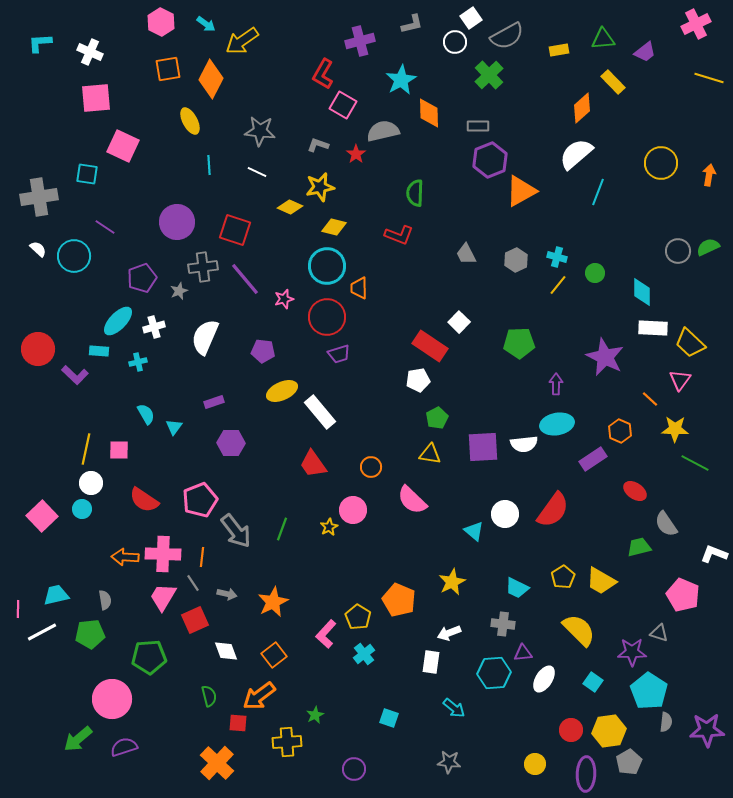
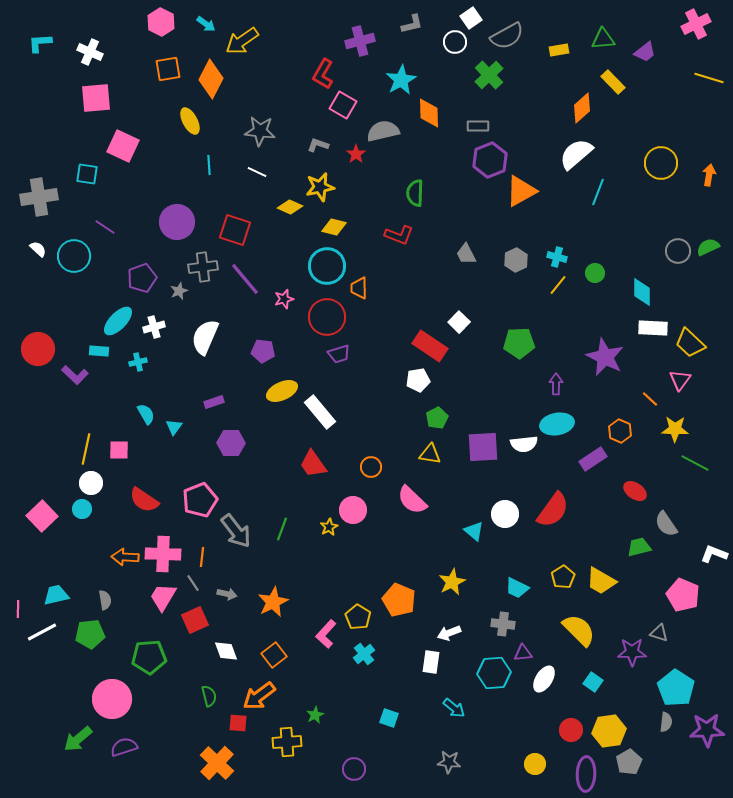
cyan pentagon at (649, 691): moved 27 px right, 3 px up
